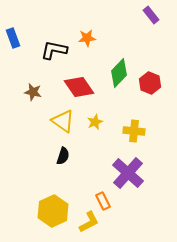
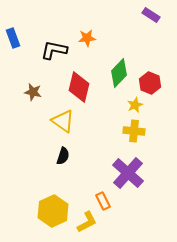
purple rectangle: rotated 18 degrees counterclockwise
red diamond: rotated 48 degrees clockwise
yellow star: moved 40 px right, 17 px up
yellow L-shape: moved 2 px left
